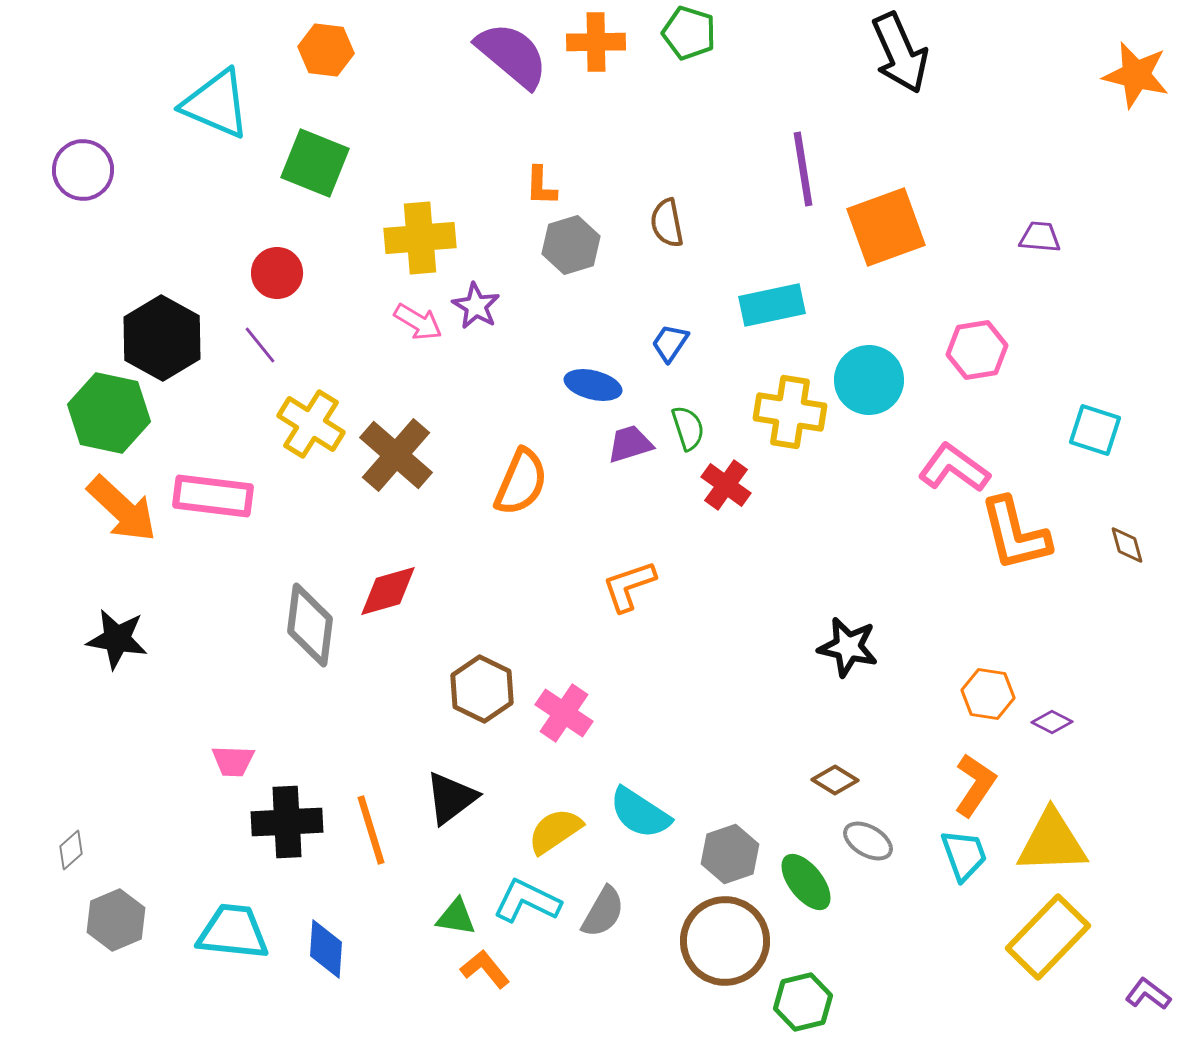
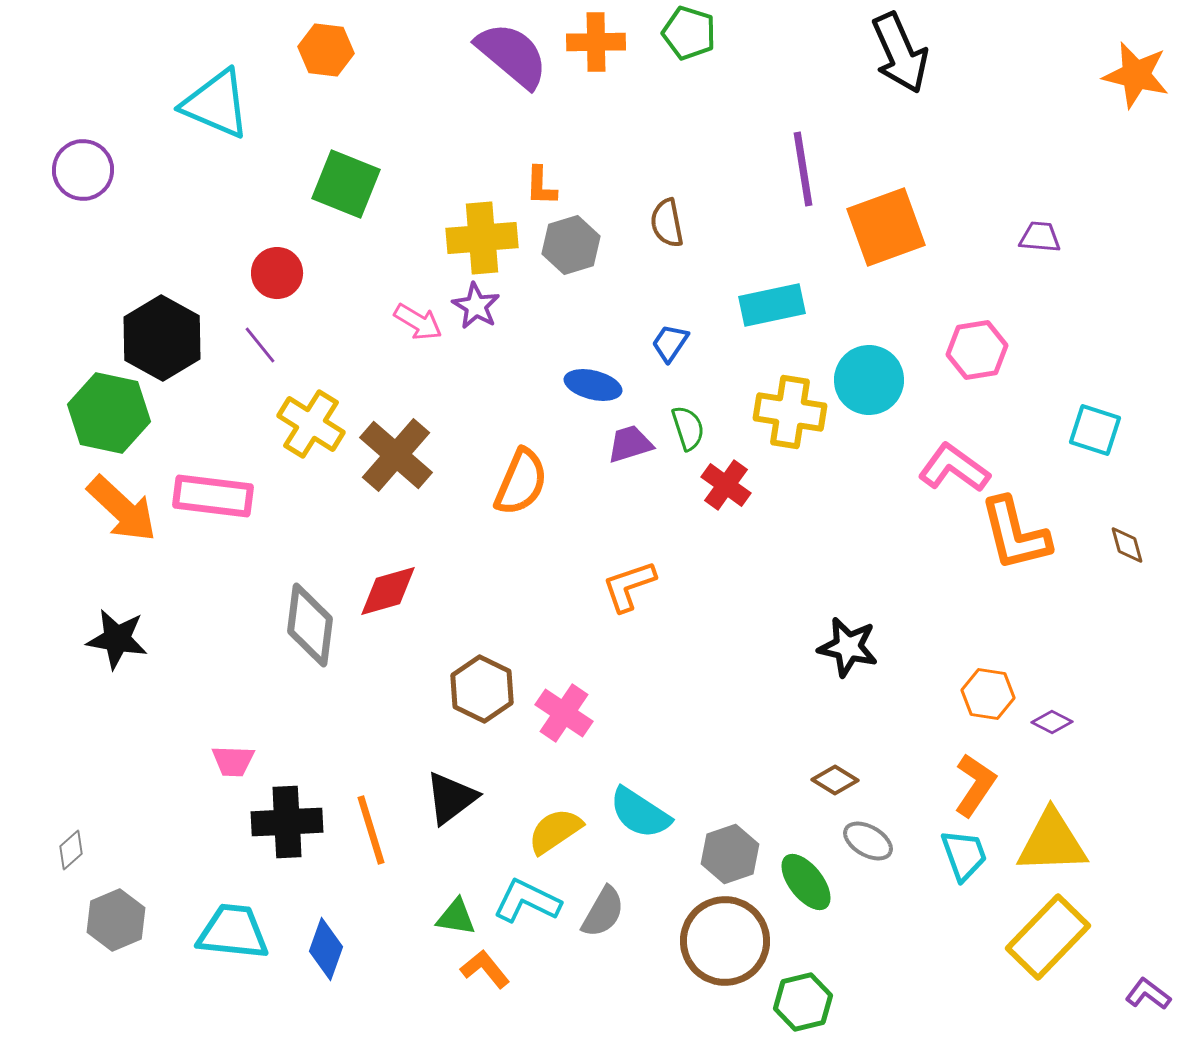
green square at (315, 163): moved 31 px right, 21 px down
yellow cross at (420, 238): moved 62 px right
blue diamond at (326, 949): rotated 16 degrees clockwise
